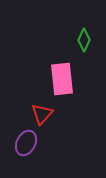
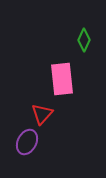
purple ellipse: moved 1 px right, 1 px up
